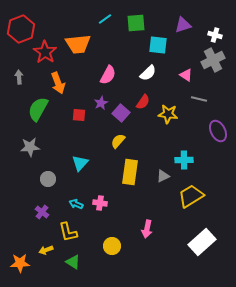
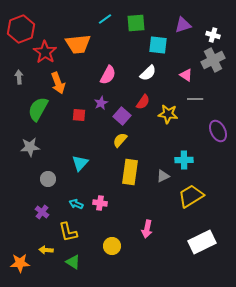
white cross: moved 2 px left
gray line: moved 4 px left; rotated 14 degrees counterclockwise
purple square: moved 1 px right, 3 px down
yellow semicircle: moved 2 px right, 1 px up
white rectangle: rotated 16 degrees clockwise
yellow arrow: rotated 24 degrees clockwise
